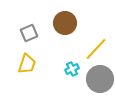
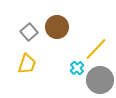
brown circle: moved 8 px left, 4 px down
gray square: moved 1 px up; rotated 18 degrees counterclockwise
cyan cross: moved 5 px right, 1 px up; rotated 16 degrees counterclockwise
gray circle: moved 1 px down
